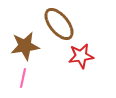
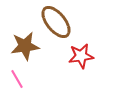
brown ellipse: moved 3 px left, 2 px up
pink line: moved 6 px left, 1 px down; rotated 42 degrees counterclockwise
